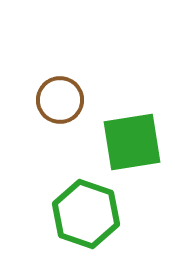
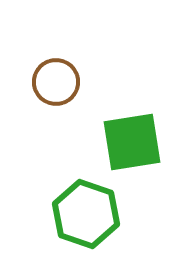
brown circle: moved 4 px left, 18 px up
